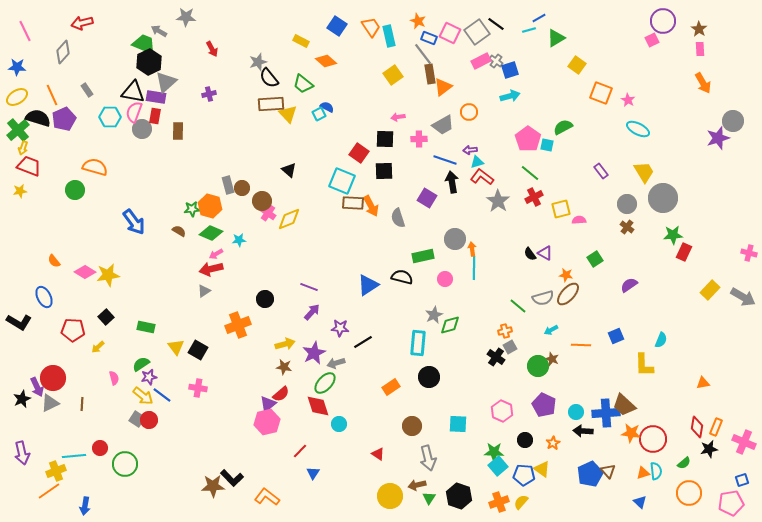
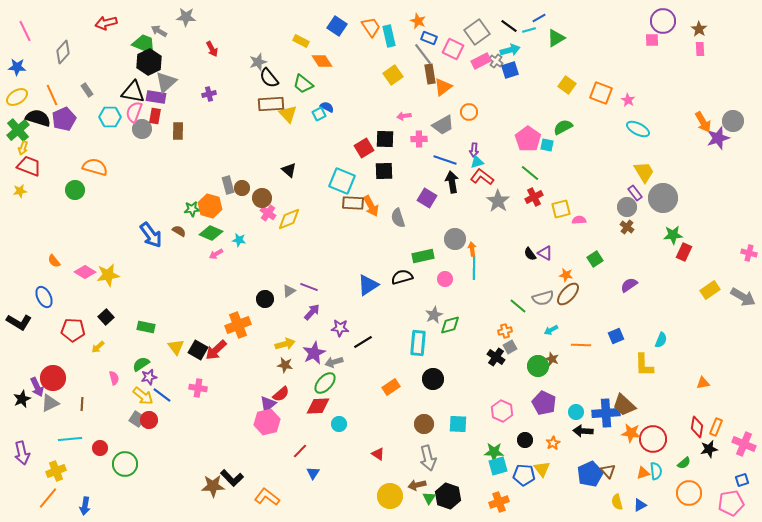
red arrow at (82, 23): moved 24 px right
black line at (496, 24): moved 13 px right, 2 px down
pink square at (450, 33): moved 3 px right, 16 px down
pink square at (652, 40): rotated 24 degrees clockwise
orange diamond at (326, 61): moved 4 px left; rotated 15 degrees clockwise
yellow square at (577, 65): moved 10 px left, 20 px down
orange arrow at (703, 83): moved 39 px down
cyan arrow at (510, 96): moved 46 px up
pink arrow at (398, 117): moved 6 px right, 1 px up
purple arrow at (470, 150): moved 4 px right; rotated 80 degrees counterclockwise
red square at (359, 153): moved 5 px right, 5 px up; rotated 24 degrees clockwise
purple rectangle at (601, 171): moved 34 px right, 22 px down
brown circle at (262, 201): moved 3 px up
gray circle at (627, 204): moved 3 px down
blue arrow at (134, 222): moved 17 px right, 13 px down
cyan star at (239, 240): rotated 16 degrees clockwise
red arrow at (211, 269): moved 5 px right, 81 px down; rotated 30 degrees counterclockwise
black semicircle at (402, 277): rotated 30 degrees counterclockwise
yellow rectangle at (710, 290): rotated 12 degrees clockwise
gray triangle at (204, 291): moved 85 px right
gray arrow at (336, 363): moved 2 px left, 1 px up
brown star at (284, 367): moved 1 px right, 2 px up
black circle at (429, 377): moved 4 px right, 2 px down
purple pentagon at (544, 405): moved 2 px up
red diamond at (318, 406): rotated 75 degrees counterclockwise
brown circle at (412, 426): moved 12 px right, 2 px up
pink cross at (744, 442): moved 2 px down
cyan line at (74, 456): moved 4 px left, 17 px up
cyan square at (498, 466): rotated 24 degrees clockwise
yellow triangle at (542, 469): rotated 18 degrees clockwise
orange line at (49, 491): moved 1 px left, 7 px down; rotated 15 degrees counterclockwise
black hexagon at (459, 496): moved 11 px left
yellow semicircle at (521, 502): moved 96 px right; rotated 56 degrees counterclockwise
blue triangle at (640, 502): moved 3 px down; rotated 48 degrees clockwise
